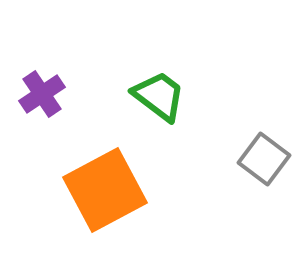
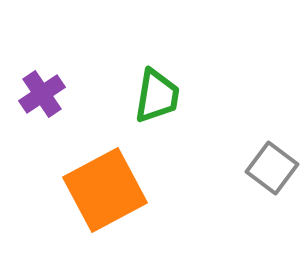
green trapezoid: moved 2 px left; rotated 62 degrees clockwise
gray square: moved 8 px right, 9 px down
